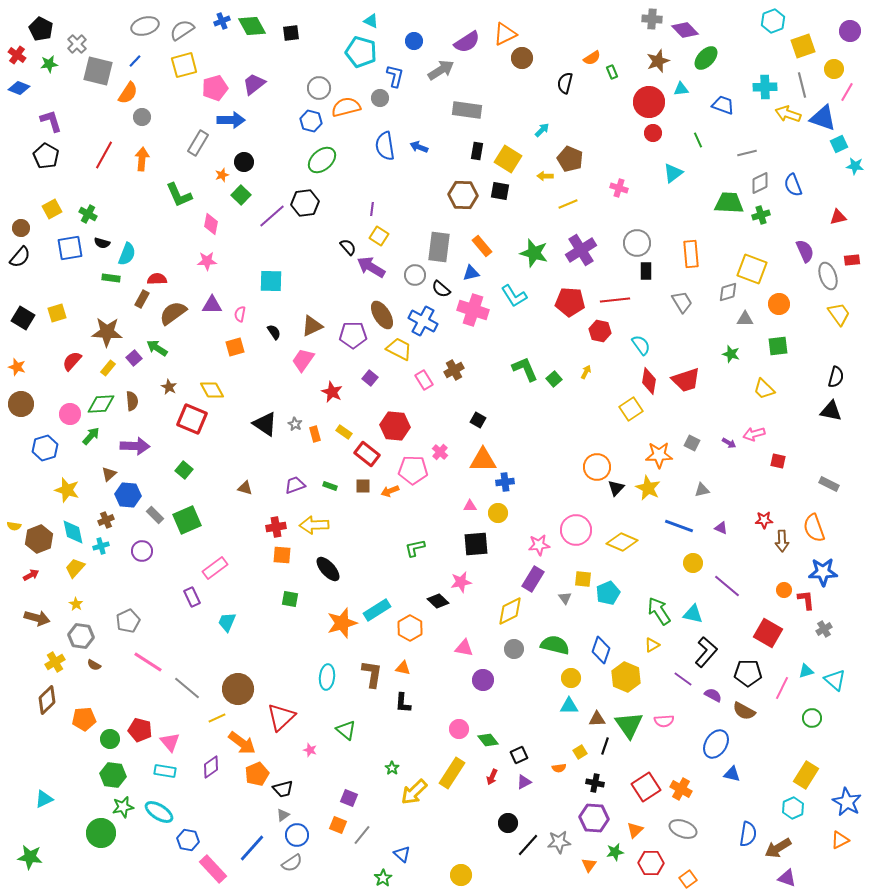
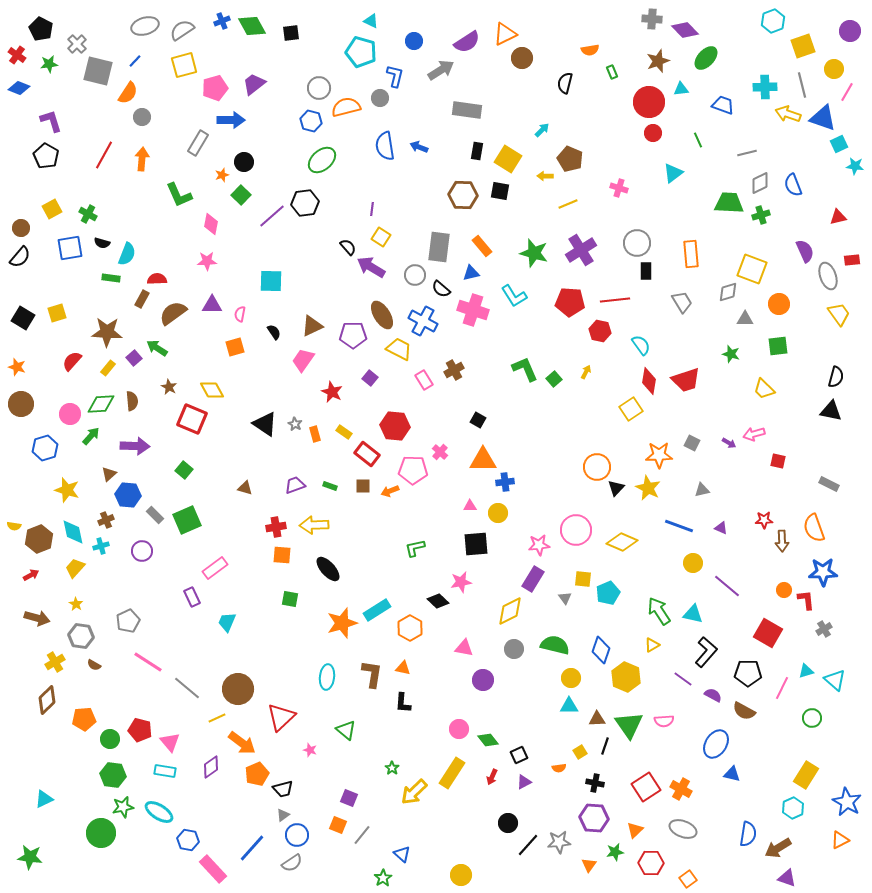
orange semicircle at (592, 58): moved 2 px left, 8 px up; rotated 24 degrees clockwise
yellow square at (379, 236): moved 2 px right, 1 px down
